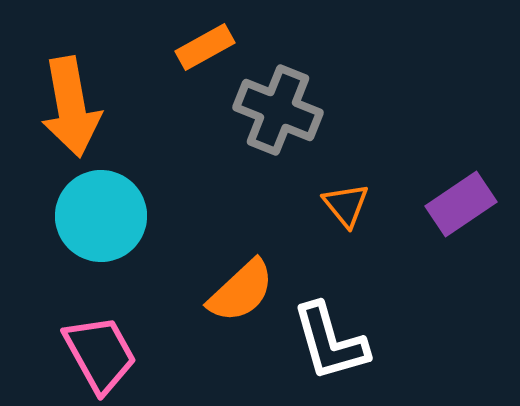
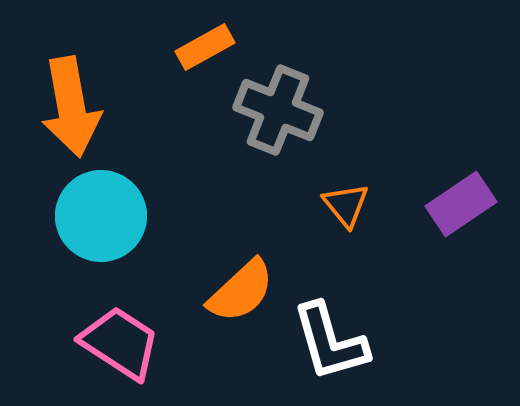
pink trapezoid: moved 20 px right, 11 px up; rotated 28 degrees counterclockwise
